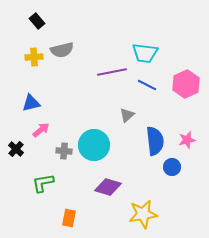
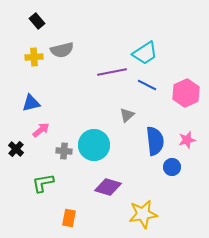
cyan trapezoid: rotated 40 degrees counterclockwise
pink hexagon: moved 9 px down
